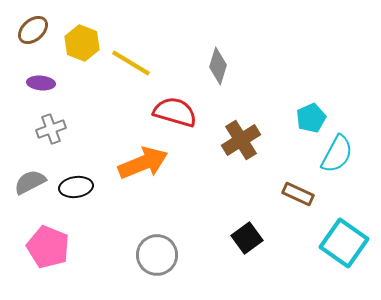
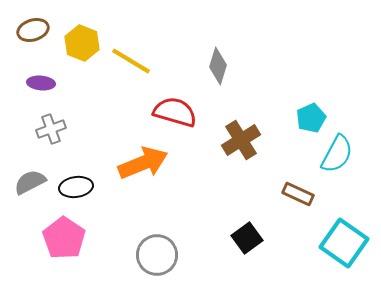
brown ellipse: rotated 24 degrees clockwise
yellow line: moved 2 px up
pink pentagon: moved 16 px right, 9 px up; rotated 12 degrees clockwise
